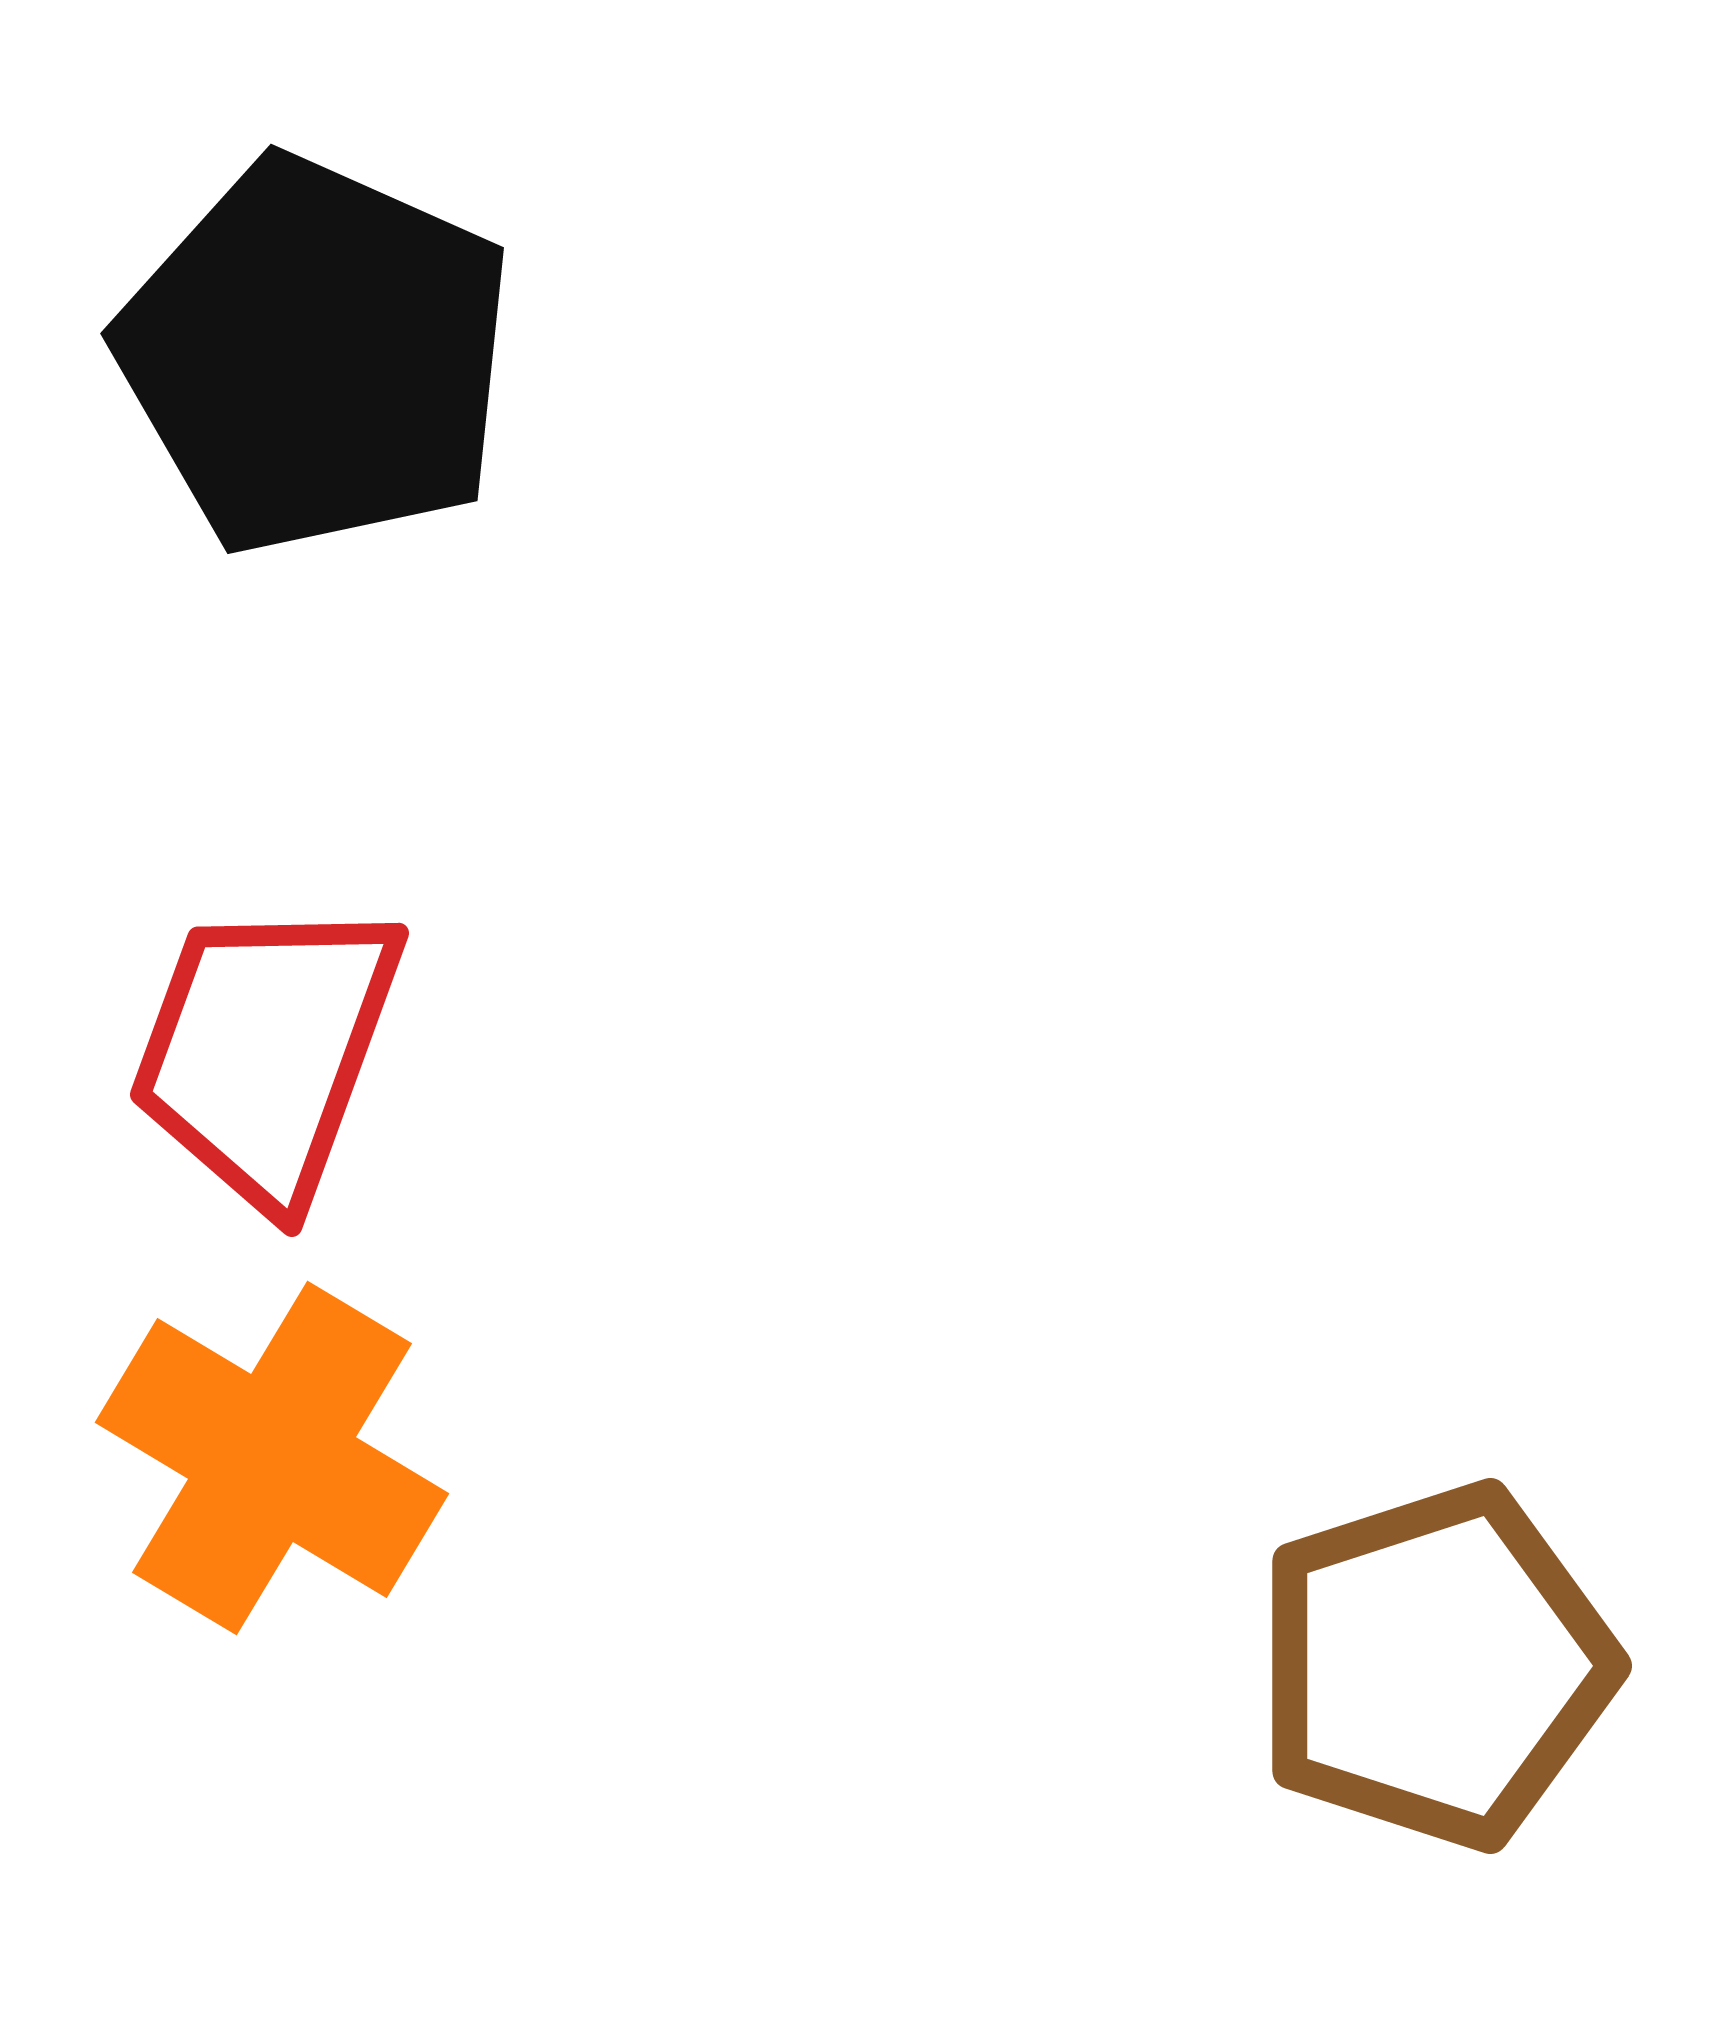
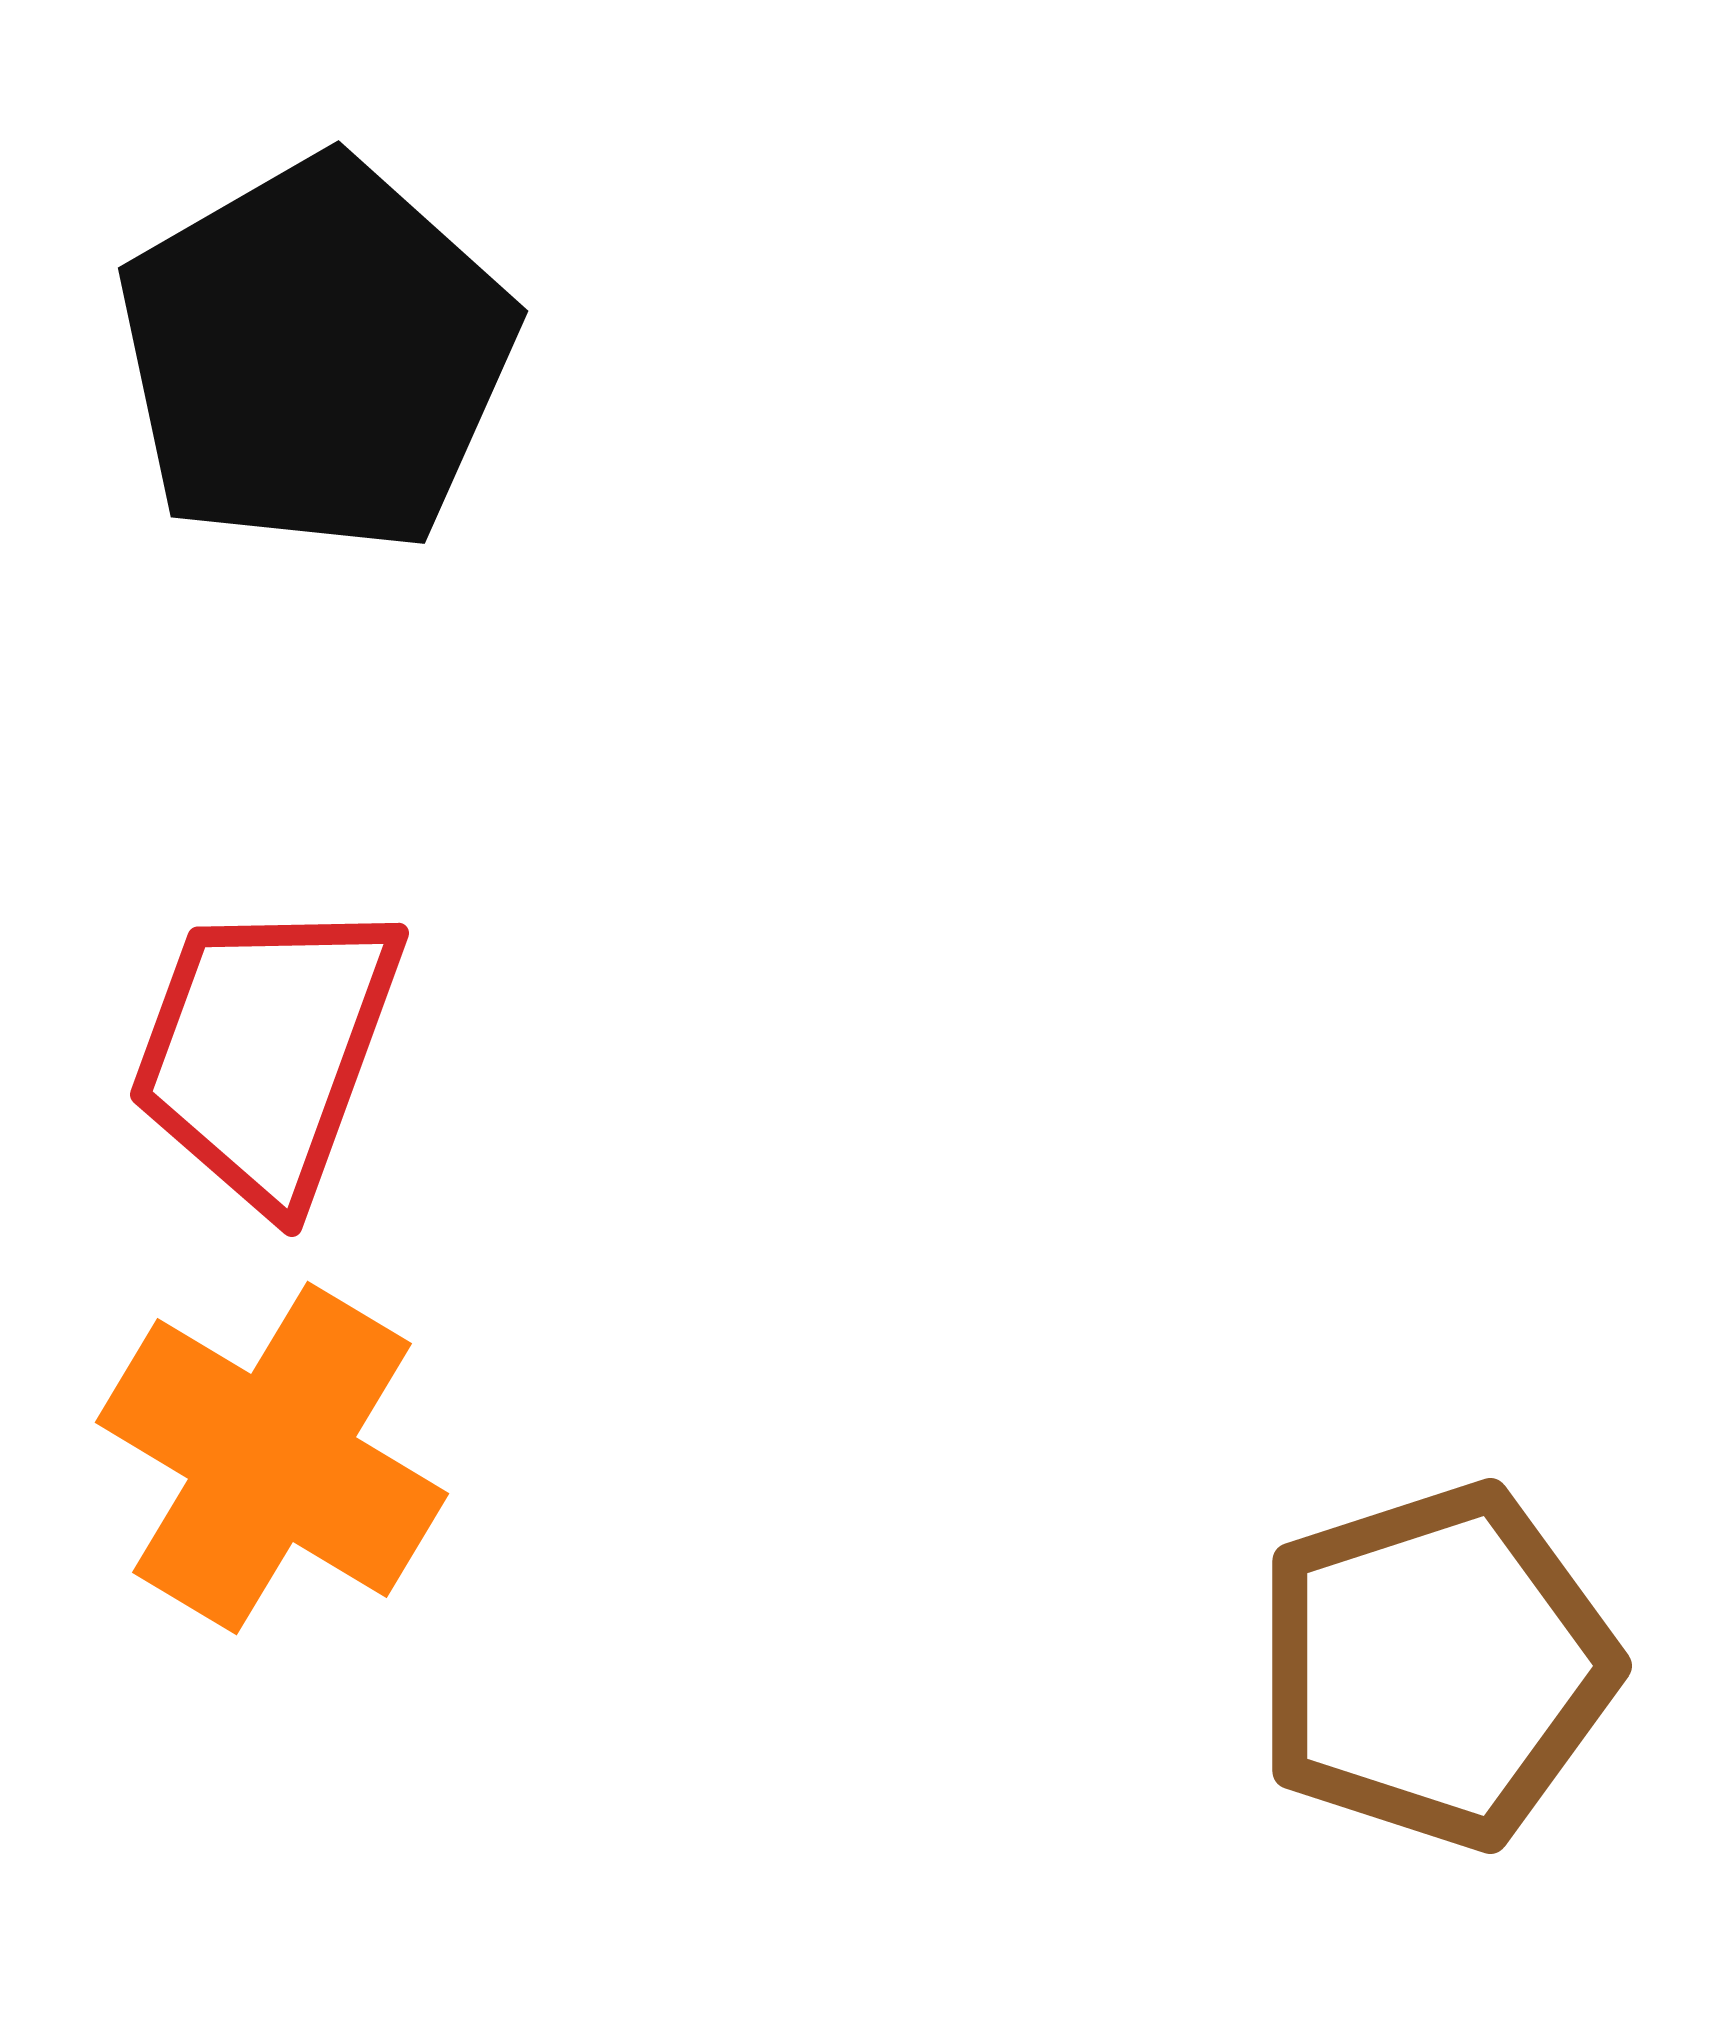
black pentagon: rotated 18 degrees clockwise
